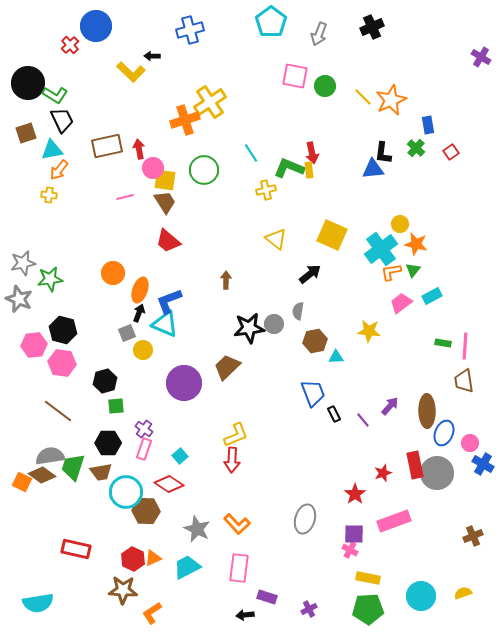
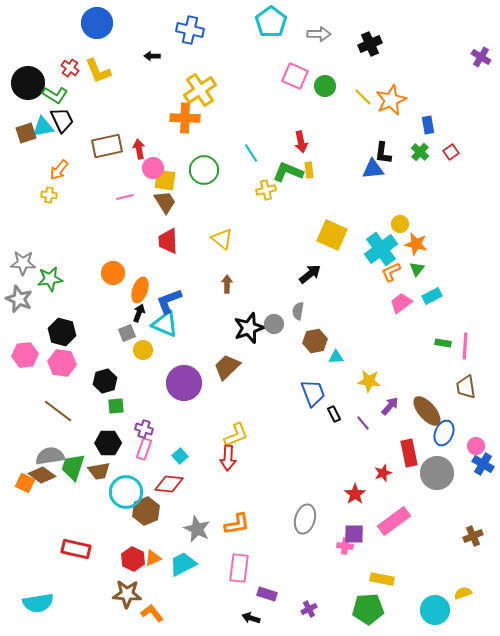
blue circle at (96, 26): moved 1 px right, 3 px up
black cross at (372, 27): moved 2 px left, 17 px down
blue cross at (190, 30): rotated 28 degrees clockwise
gray arrow at (319, 34): rotated 110 degrees counterclockwise
red cross at (70, 45): moved 23 px down; rotated 12 degrees counterclockwise
yellow L-shape at (131, 72): moved 33 px left, 1 px up; rotated 24 degrees clockwise
pink square at (295, 76): rotated 12 degrees clockwise
yellow cross at (210, 102): moved 10 px left, 12 px up
orange cross at (185, 120): moved 2 px up; rotated 20 degrees clockwise
green cross at (416, 148): moved 4 px right, 4 px down
cyan triangle at (52, 150): moved 9 px left, 23 px up
red arrow at (312, 153): moved 11 px left, 11 px up
green L-shape at (289, 168): moved 1 px left, 4 px down
yellow triangle at (276, 239): moved 54 px left
red trapezoid at (168, 241): rotated 48 degrees clockwise
gray star at (23, 263): rotated 15 degrees clockwise
green triangle at (413, 270): moved 4 px right, 1 px up
orange L-shape at (391, 272): rotated 15 degrees counterclockwise
brown arrow at (226, 280): moved 1 px right, 4 px down
black star at (249, 328): rotated 12 degrees counterclockwise
black hexagon at (63, 330): moved 1 px left, 2 px down
yellow star at (369, 331): moved 50 px down
pink hexagon at (34, 345): moved 9 px left, 10 px down
brown trapezoid at (464, 381): moved 2 px right, 6 px down
brown ellipse at (427, 411): rotated 40 degrees counterclockwise
purple line at (363, 420): moved 3 px down
purple cross at (144, 429): rotated 18 degrees counterclockwise
pink circle at (470, 443): moved 6 px right, 3 px down
red arrow at (232, 460): moved 4 px left, 2 px up
red rectangle at (415, 465): moved 6 px left, 12 px up
brown trapezoid at (101, 472): moved 2 px left, 1 px up
orange square at (22, 482): moved 3 px right, 1 px down
red diamond at (169, 484): rotated 28 degrees counterclockwise
brown hexagon at (146, 511): rotated 24 degrees counterclockwise
pink rectangle at (394, 521): rotated 16 degrees counterclockwise
orange L-shape at (237, 524): rotated 56 degrees counterclockwise
pink cross at (350, 550): moved 5 px left, 4 px up; rotated 21 degrees counterclockwise
cyan trapezoid at (187, 567): moved 4 px left, 3 px up
yellow rectangle at (368, 578): moved 14 px right, 1 px down
brown star at (123, 590): moved 4 px right, 4 px down
cyan circle at (421, 596): moved 14 px right, 14 px down
purple rectangle at (267, 597): moved 3 px up
orange L-shape at (152, 613): rotated 85 degrees clockwise
black arrow at (245, 615): moved 6 px right, 3 px down; rotated 24 degrees clockwise
